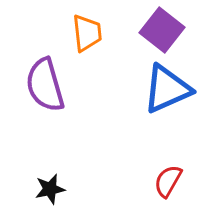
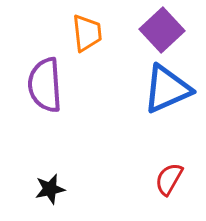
purple square: rotated 9 degrees clockwise
purple semicircle: rotated 12 degrees clockwise
red semicircle: moved 1 px right, 2 px up
